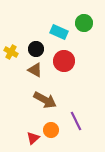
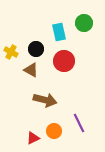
cyan rectangle: rotated 54 degrees clockwise
brown triangle: moved 4 px left
brown arrow: rotated 15 degrees counterclockwise
purple line: moved 3 px right, 2 px down
orange circle: moved 3 px right, 1 px down
red triangle: rotated 16 degrees clockwise
